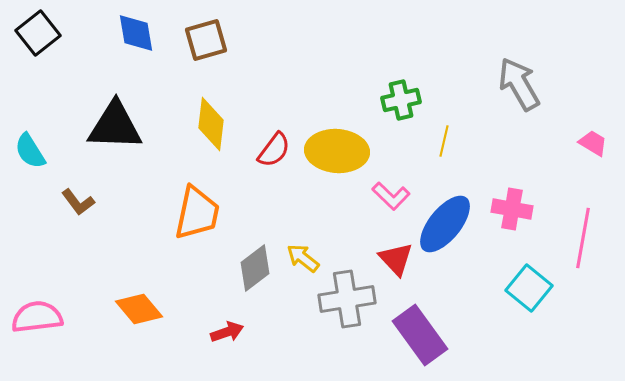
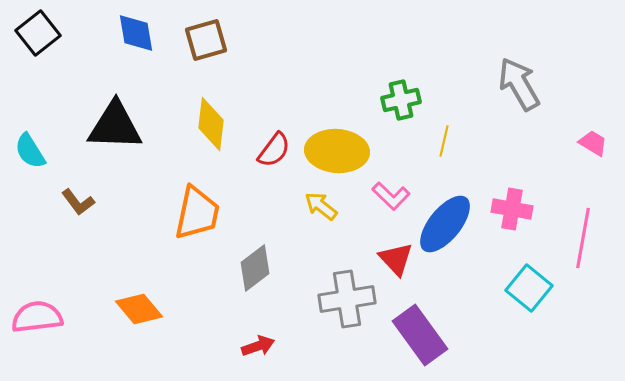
yellow arrow: moved 18 px right, 52 px up
red arrow: moved 31 px right, 14 px down
